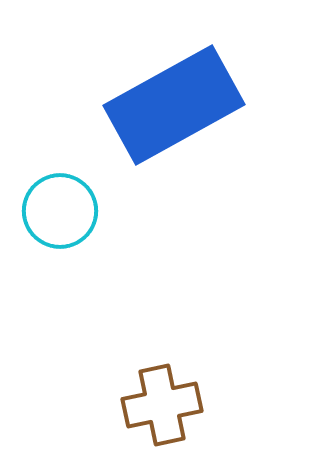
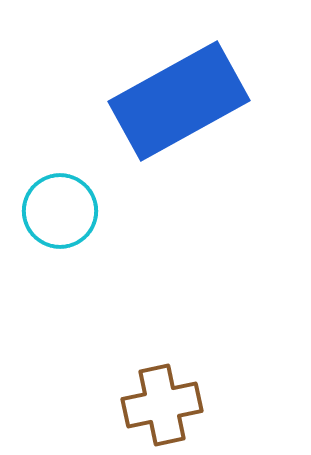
blue rectangle: moved 5 px right, 4 px up
